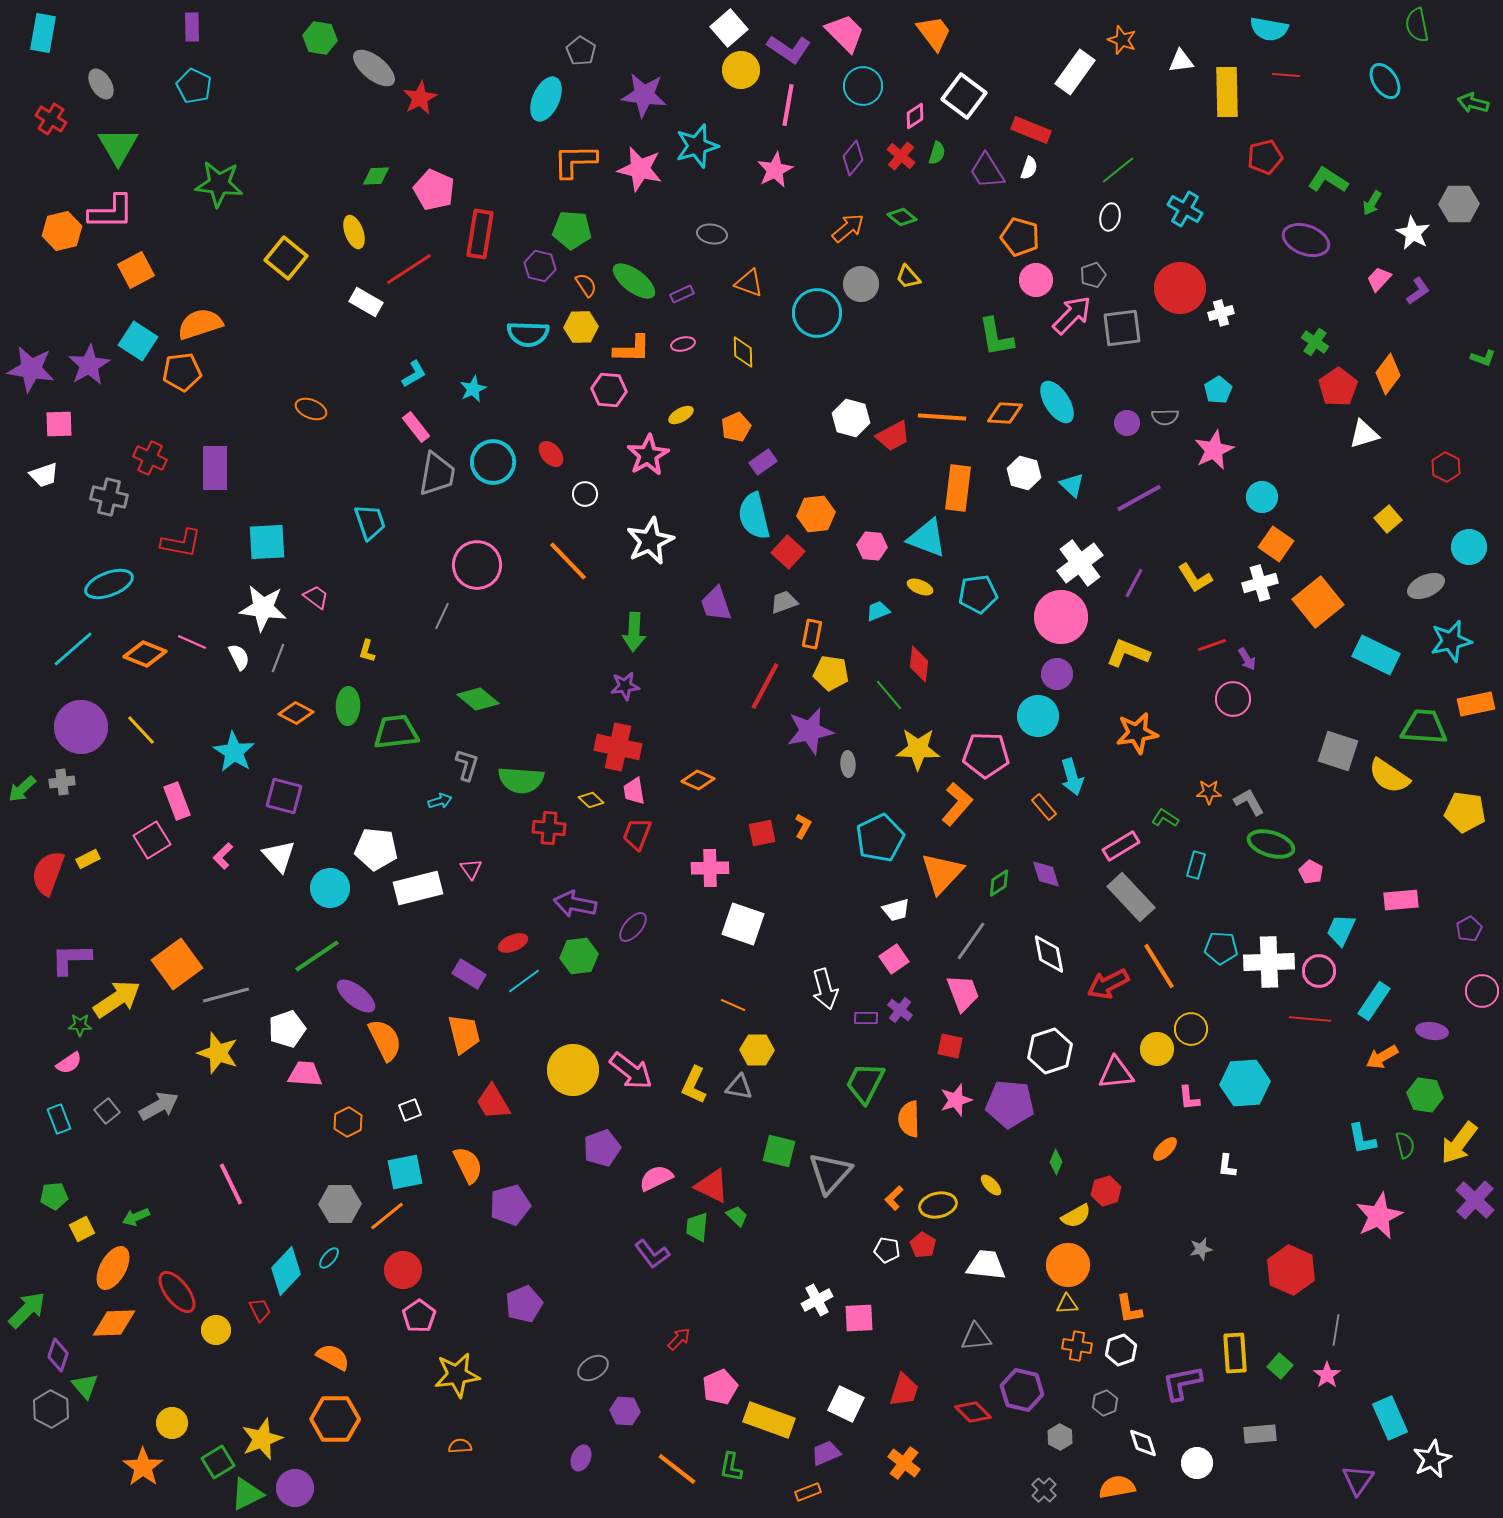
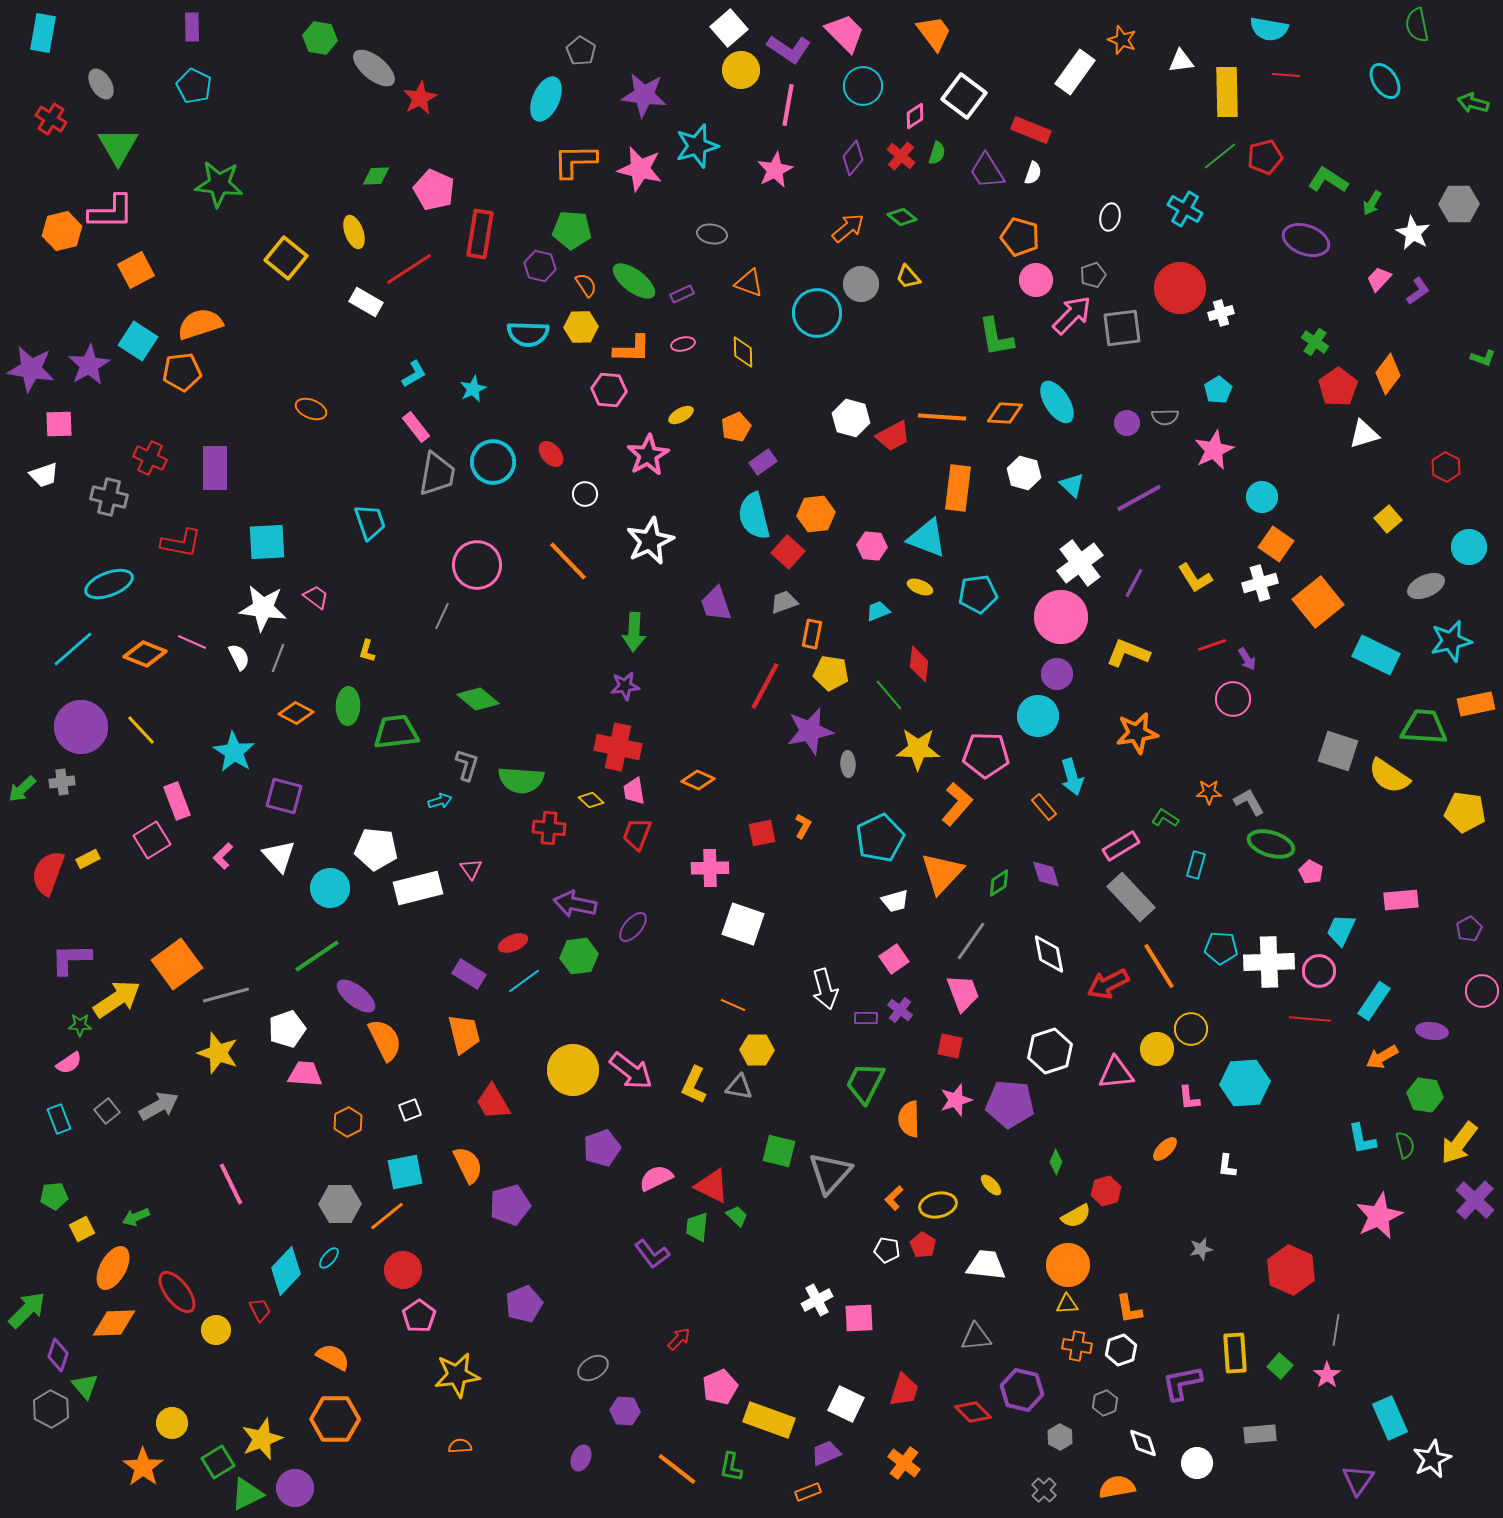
white semicircle at (1029, 168): moved 4 px right, 5 px down
green line at (1118, 170): moved 102 px right, 14 px up
white trapezoid at (896, 910): moved 1 px left, 9 px up
